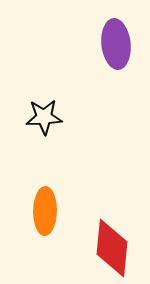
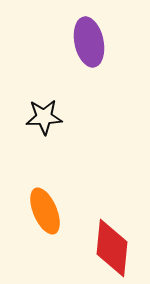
purple ellipse: moved 27 px left, 2 px up; rotated 6 degrees counterclockwise
orange ellipse: rotated 24 degrees counterclockwise
